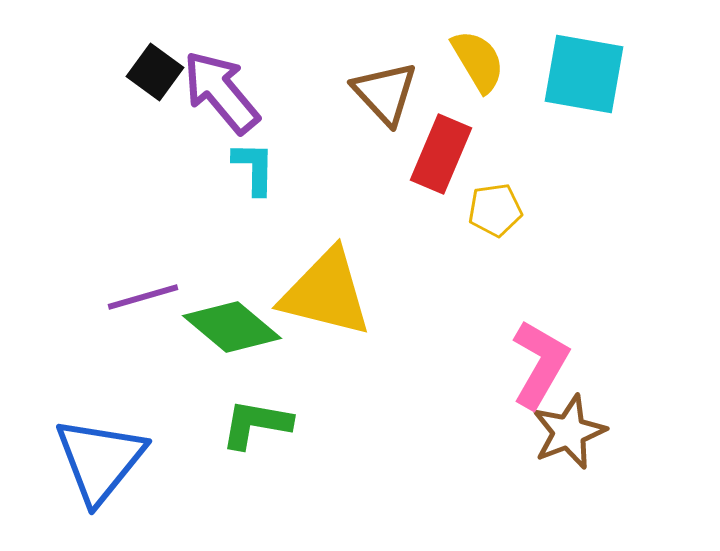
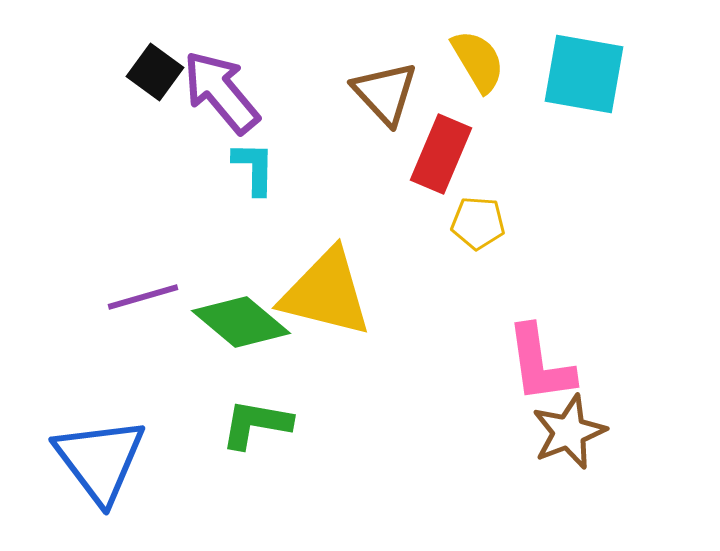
yellow pentagon: moved 17 px left, 13 px down; rotated 12 degrees clockwise
green diamond: moved 9 px right, 5 px up
pink L-shape: rotated 142 degrees clockwise
blue triangle: rotated 16 degrees counterclockwise
